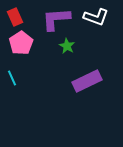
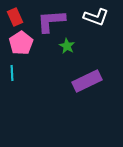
purple L-shape: moved 5 px left, 2 px down
cyan line: moved 5 px up; rotated 21 degrees clockwise
